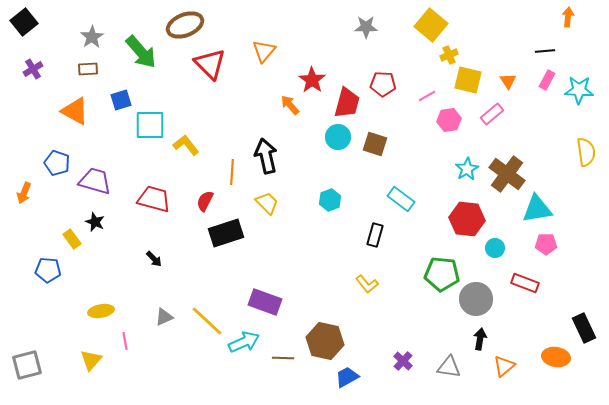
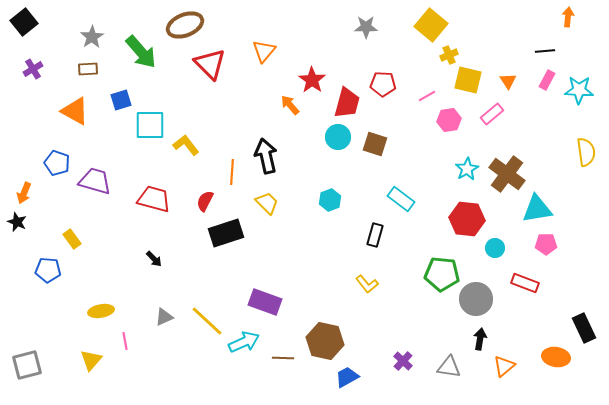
black star at (95, 222): moved 78 px left
